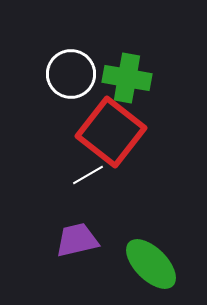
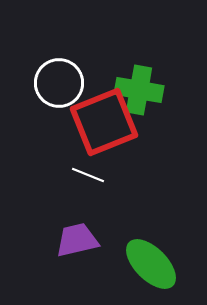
white circle: moved 12 px left, 9 px down
green cross: moved 12 px right, 12 px down
red square: moved 7 px left, 10 px up; rotated 30 degrees clockwise
white line: rotated 52 degrees clockwise
